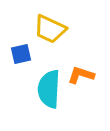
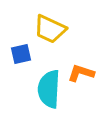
orange L-shape: moved 2 px up
